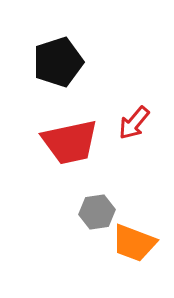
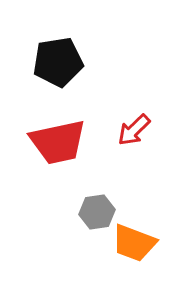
black pentagon: rotated 9 degrees clockwise
red arrow: moved 7 px down; rotated 6 degrees clockwise
red trapezoid: moved 12 px left
